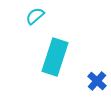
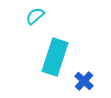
blue cross: moved 13 px left
